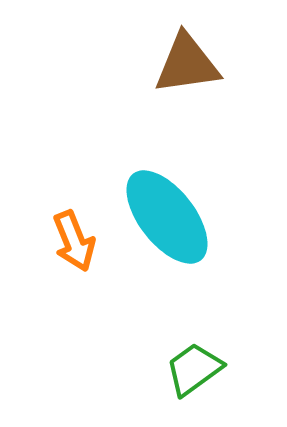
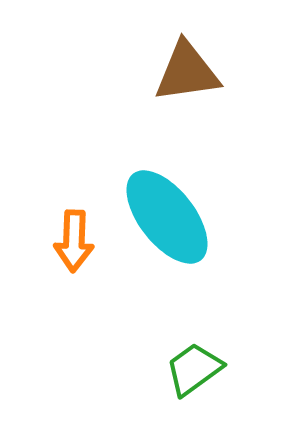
brown triangle: moved 8 px down
orange arrow: rotated 24 degrees clockwise
